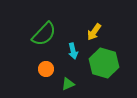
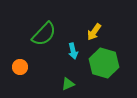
orange circle: moved 26 px left, 2 px up
